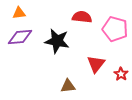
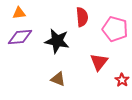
red semicircle: rotated 78 degrees clockwise
red triangle: moved 3 px right, 2 px up
red star: moved 1 px right, 6 px down
brown triangle: moved 10 px left, 7 px up; rotated 28 degrees clockwise
